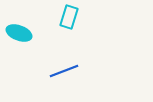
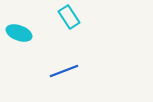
cyan rectangle: rotated 50 degrees counterclockwise
